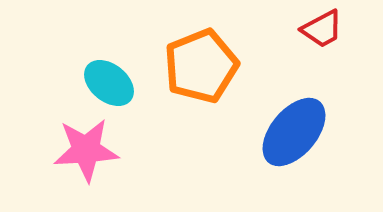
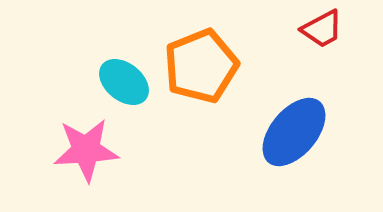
cyan ellipse: moved 15 px right, 1 px up
